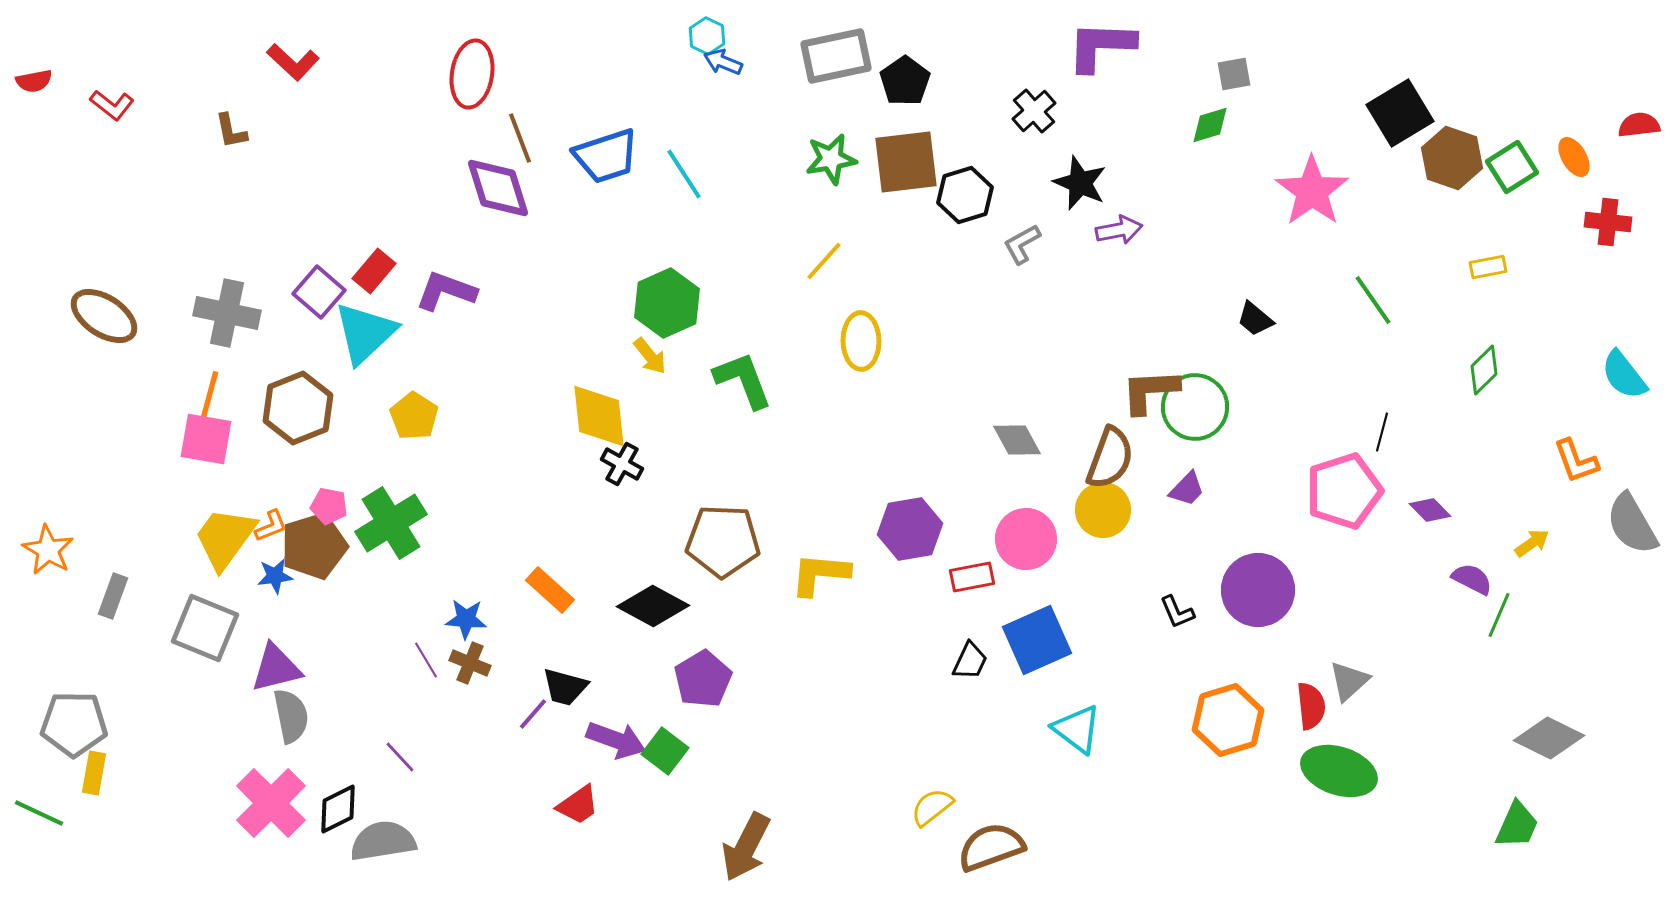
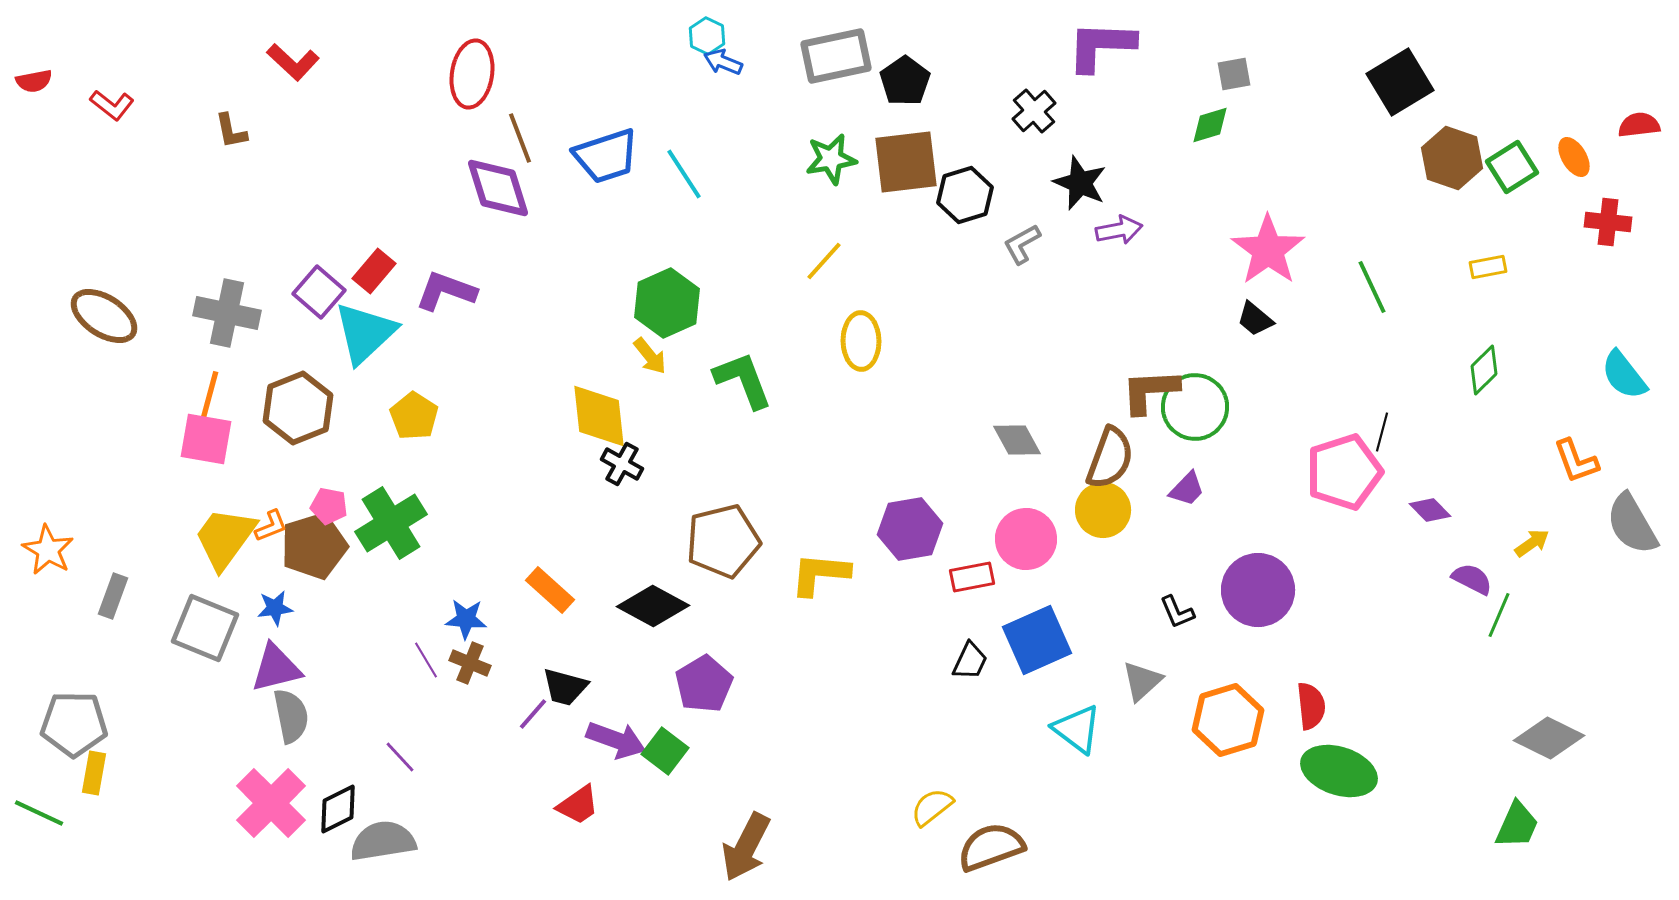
black square at (1400, 113): moved 31 px up
pink star at (1312, 191): moved 44 px left, 59 px down
green line at (1373, 300): moved 1 px left, 13 px up; rotated 10 degrees clockwise
pink pentagon at (1344, 491): moved 19 px up
brown pentagon at (723, 541): rotated 16 degrees counterclockwise
blue star at (275, 576): moved 32 px down
purple pentagon at (703, 679): moved 1 px right, 5 px down
gray triangle at (1349, 681): moved 207 px left
